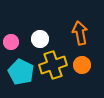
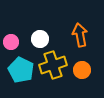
orange arrow: moved 2 px down
orange circle: moved 5 px down
cyan pentagon: moved 2 px up
